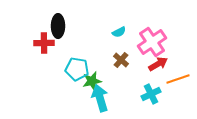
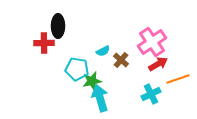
cyan semicircle: moved 16 px left, 19 px down
